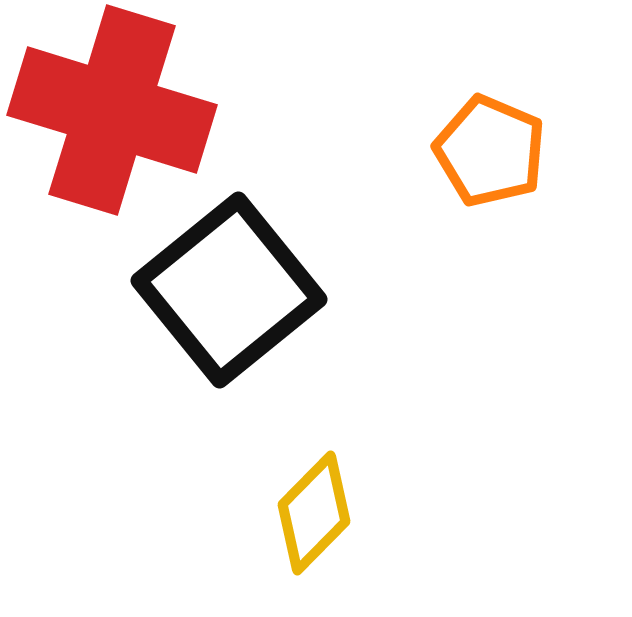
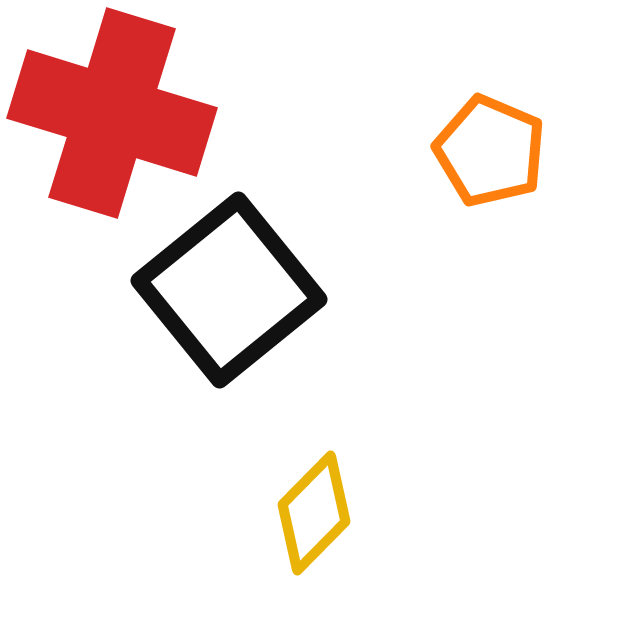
red cross: moved 3 px down
